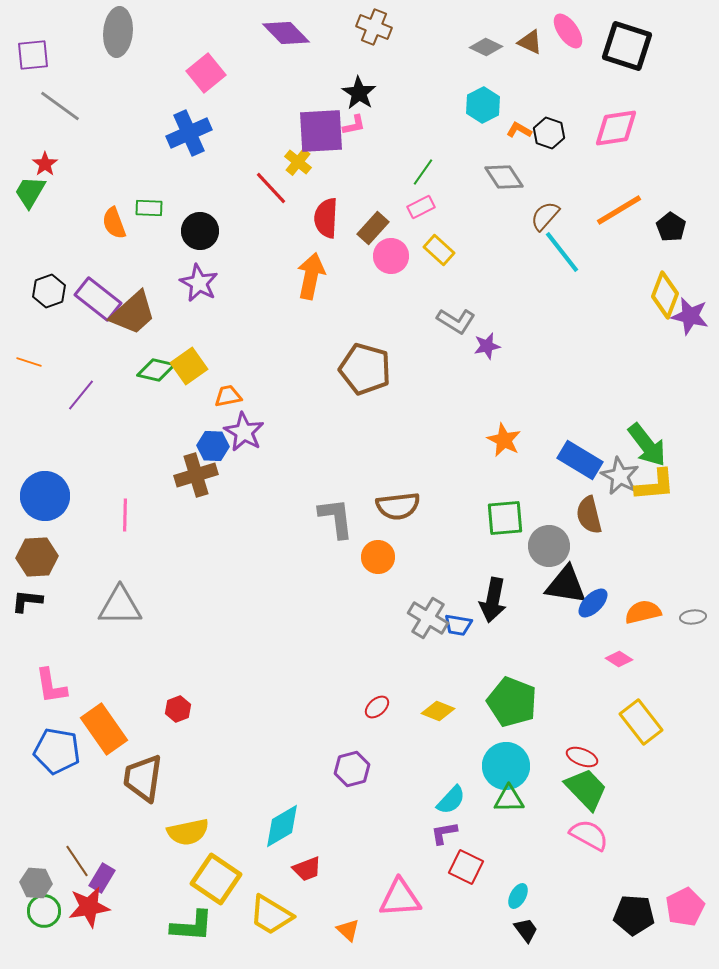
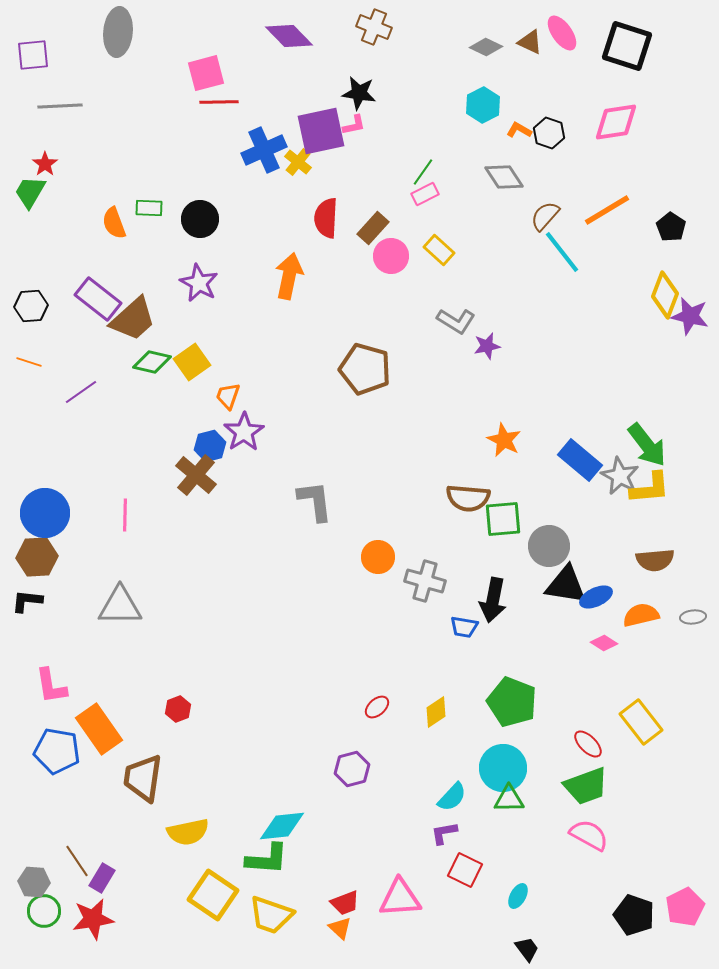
pink ellipse at (568, 31): moved 6 px left, 2 px down
purple diamond at (286, 33): moved 3 px right, 3 px down
pink square at (206, 73): rotated 24 degrees clockwise
black star at (359, 93): rotated 24 degrees counterclockwise
gray line at (60, 106): rotated 39 degrees counterclockwise
pink diamond at (616, 128): moved 6 px up
purple square at (321, 131): rotated 9 degrees counterclockwise
blue cross at (189, 133): moved 75 px right, 17 px down
red line at (271, 188): moved 52 px left, 86 px up; rotated 48 degrees counterclockwise
pink rectangle at (421, 207): moved 4 px right, 13 px up
orange line at (619, 210): moved 12 px left
black circle at (200, 231): moved 12 px up
orange arrow at (311, 276): moved 22 px left
black hexagon at (49, 291): moved 18 px left, 15 px down; rotated 16 degrees clockwise
brown trapezoid at (133, 313): moved 6 px down
yellow square at (189, 366): moved 3 px right, 4 px up
green diamond at (156, 370): moved 4 px left, 8 px up
purple line at (81, 395): moved 3 px up; rotated 16 degrees clockwise
orange trapezoid at (228, 396): rotated 60 degrees counterclockwise
purple star at (244, 432): rotated 9 degrees clockwise
blue hexagon at (213, 446): moved 3 px left; rotated 16 degrees counterclockwise
blue rectangle at (580, 460): rotated 9 degrees clockwise
brown cross at (196, 475): rotated 33 degrees counterclockwise
yellow L-shape at (655, 485): moved 5 px left, 3 px down
blue circle at (45, 496): moved 17 px down
brown semicircle at (398, 506): moved 70 px right, 8 px up; rotated 12 degrees clockwise
brown semicircle at (589, 515): moved 66 px right, 45 px down; rotated 81 degrees counterclockwise
gray L-shape at (336, 518): moved 21 px left, 17 px up
green square at (505, 518): moved 2 px left, 1 px down
blue ellipse at (593, 603): moved 3 px right, 6 px up; rotated 20 degrees clockwise
orange semicircle at (643, 612): moved 2 px left, 3 px down
gray cross at (428, 618): moved 3 px left, 37 px up; rotated 15 degrees counterclockwise
blue trapezoid at (458, 625): moved 6 px right, 2 px down
pink diamond at (619, 659): moved 15 px left, 16 px up
yellow diamond at (438, 711): moved 2 px left, 1 px down; rotated 56 degrees counterclockwise
orange rectangle at (104, 729): moved 5 px left
red ellipse at (582, 757): moved 6 px right, 13 px up; rotated 24 degrees clockwise
cyan circle at (506, 766): moved 3 px left, 2 px down
green trapezoid at (586, 789): moved 3 px up; rotated 114 degrees clockwise
cyan semicircle at (451, 800): moved 1 px right, 3 px up
cyan diamond at (282, 826): rotated 24 degrees clockwise
red square at (466, 867): moved 1 px left, 3 px down
red trapezoid at (307, 869): moved 38 px right, 34 px down
yellow square at (216, 879): moved 3 px left, 16 px down
gray hexagon at (36, 883): moved 2 px left, 1 px up
red star at (89, 907): moved 4 px right, 12 px down
yellow trapezoid at (271, 915): rotated 12 degrees counterclockwise
black pentagon at (634, 915): rotated 15 degrees clockwise
green L-shape at (192, 926): moved 75 px right, 67 px up
orange triangle at (348, 930): moved 8 px left, 2 px up
black trapezoid at (526, 930): moved 1 px right, 19 px down
